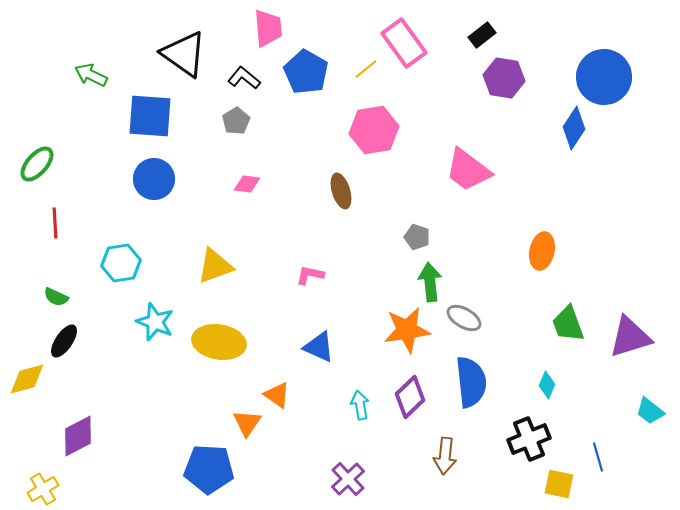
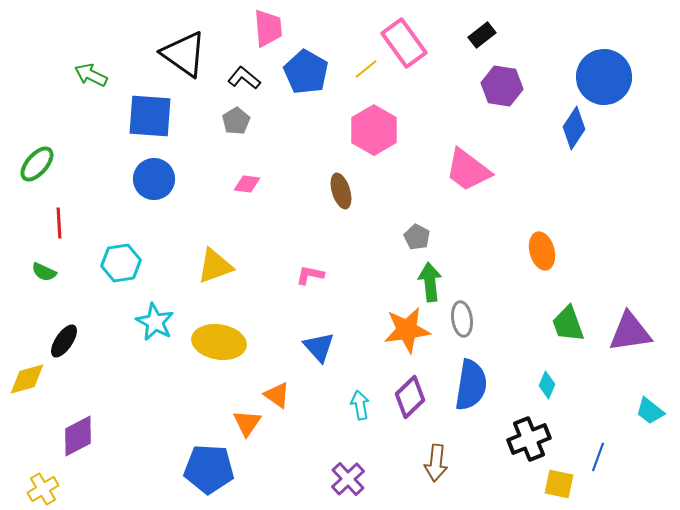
purple hexagon at (504, 78): moved 2 px left, 8 px down
pink hexagon at (374, 130): rotated 21 degrees counterclockwise
red line at (55, 223): moved 4 px right
gray pentagon at (417, 237): rotated 10 degrees clockwise
orange ellipse at (542, 251): rotated 27 degrees counterclockwise
green semicircle at (56, 297): moved 12 px left, 25 px up
gray ellipse at (464, 318): moved 2 px left, 1 px down; rotated 52 degrees clockwise
cyan star at (155, 322): rotated 6 degrees clockwise
purple triangle at (630, 337): moved 5 px up; rotated 9 degrees clockwise
blue triangle at (319, 347): rotated 24 degrees clockwise
blue semicircle at (471, 382): moved 3 px down; rotated 15 degrees clockwise
brown arrow at (445, 456): moved 9 px left, 7 px down
blue line at (598, 457): rotated 36 degrees clockwise
